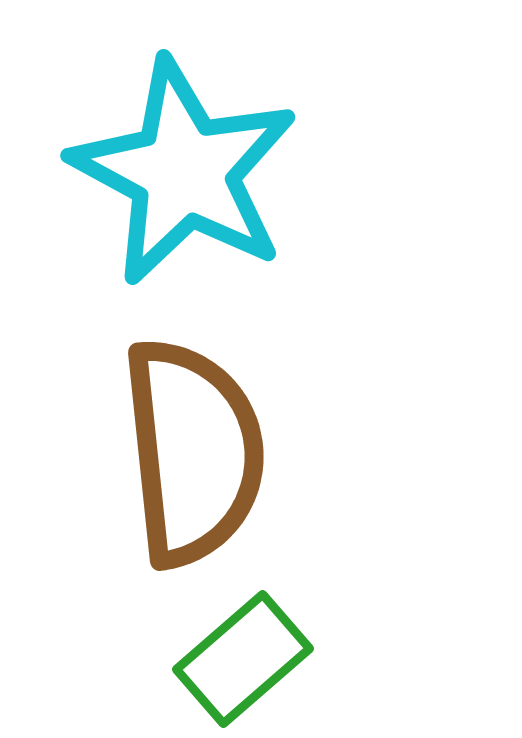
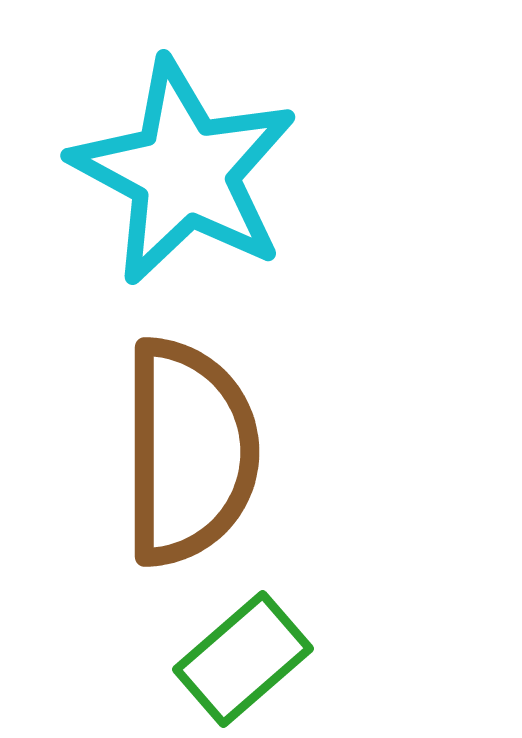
brown semicircle: moved 4 px left; rotated 6 degrees clockwise
